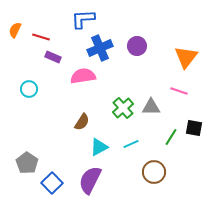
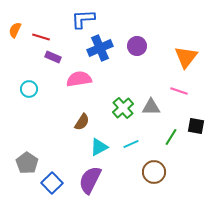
pink semicircle: moved 4 px left, 3 px down
black square: moved 2 px right, 2 px up
